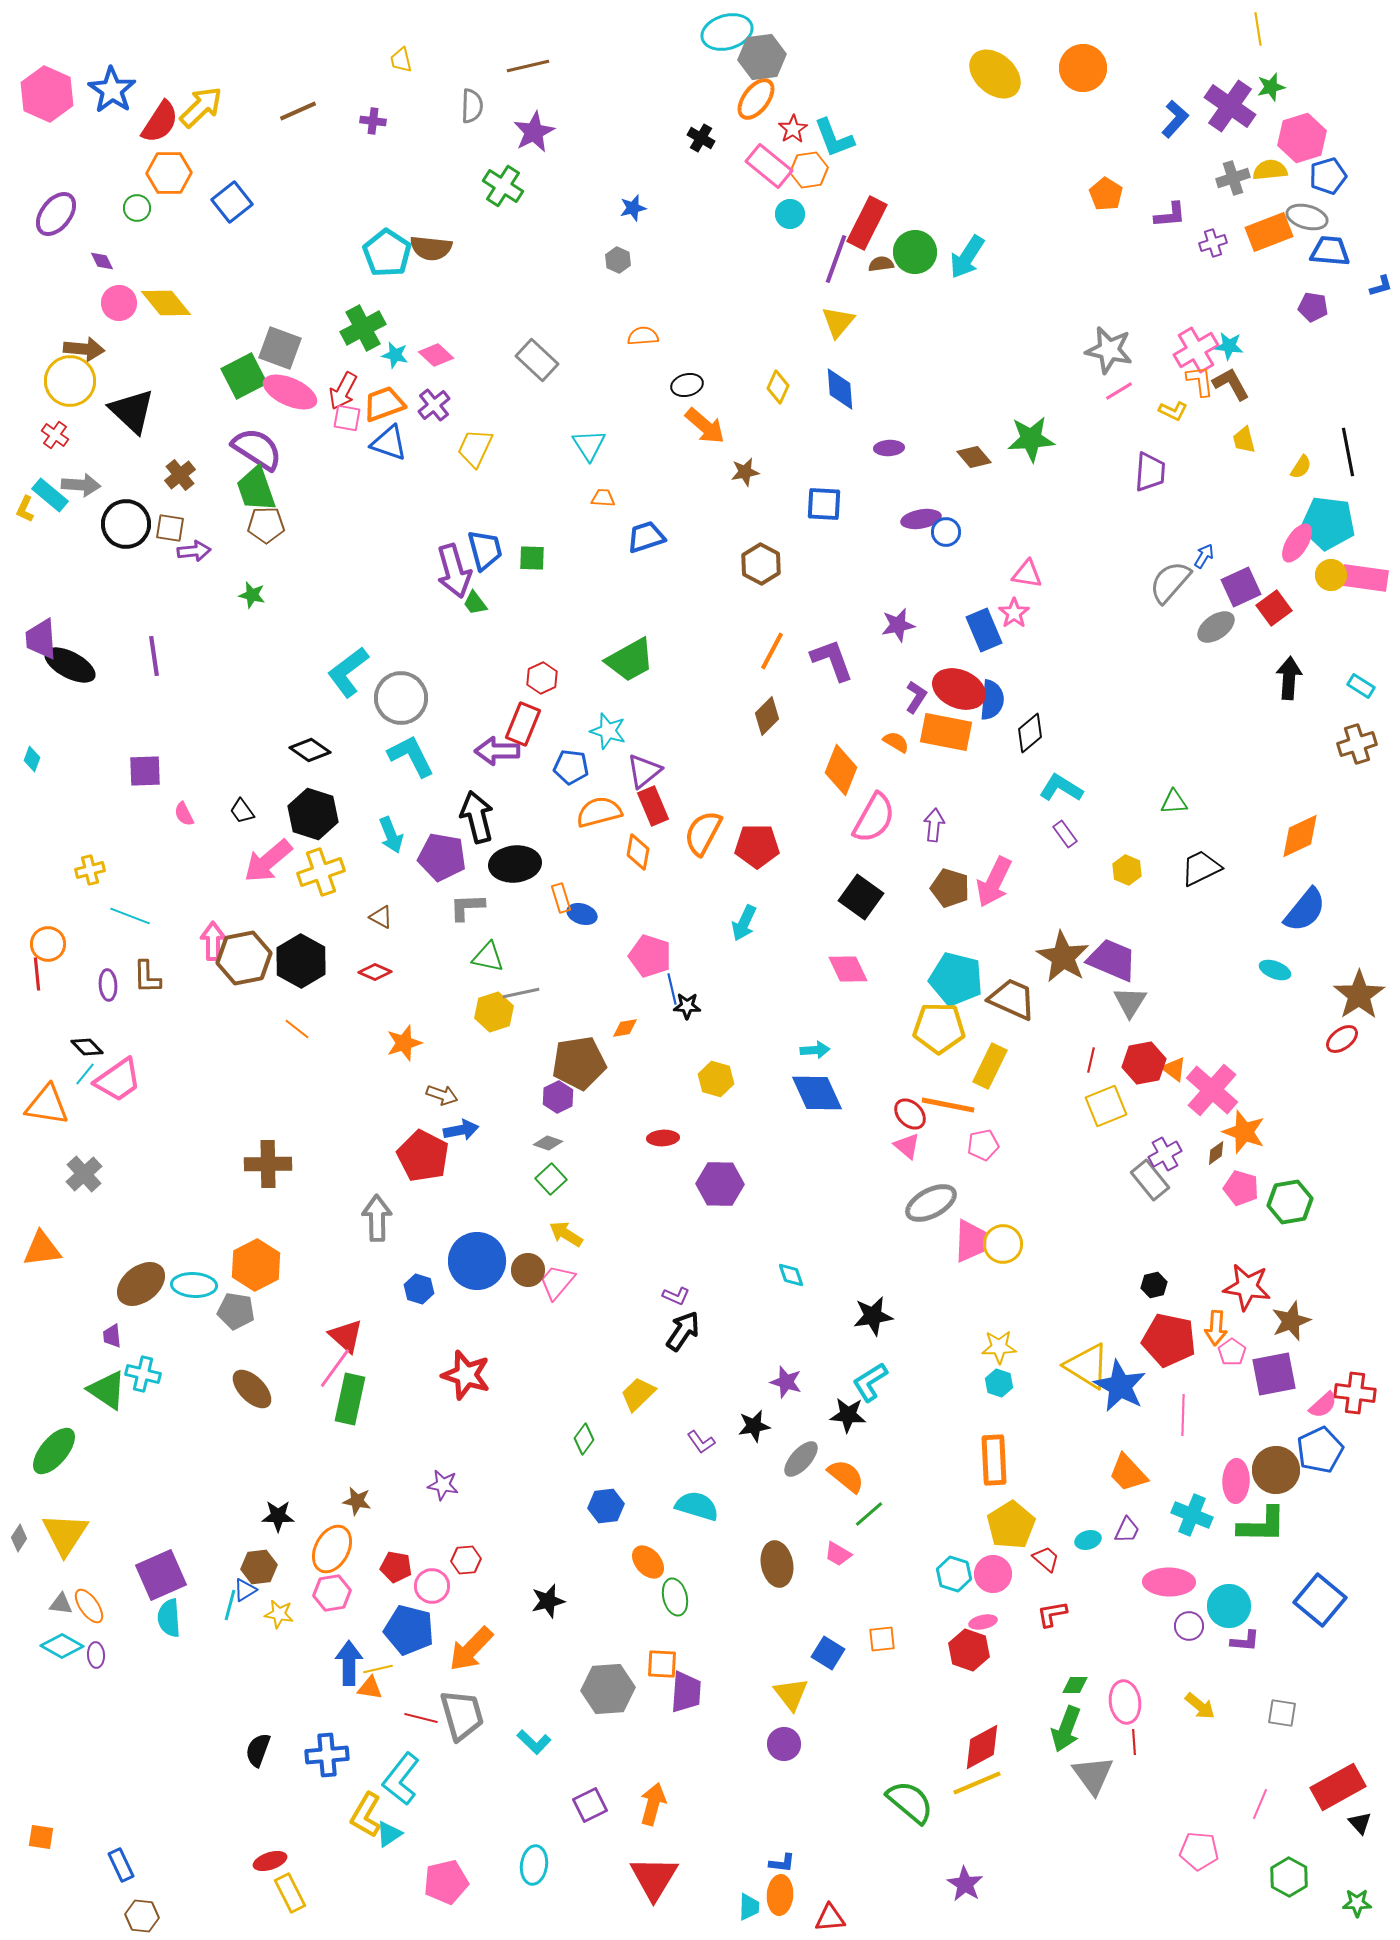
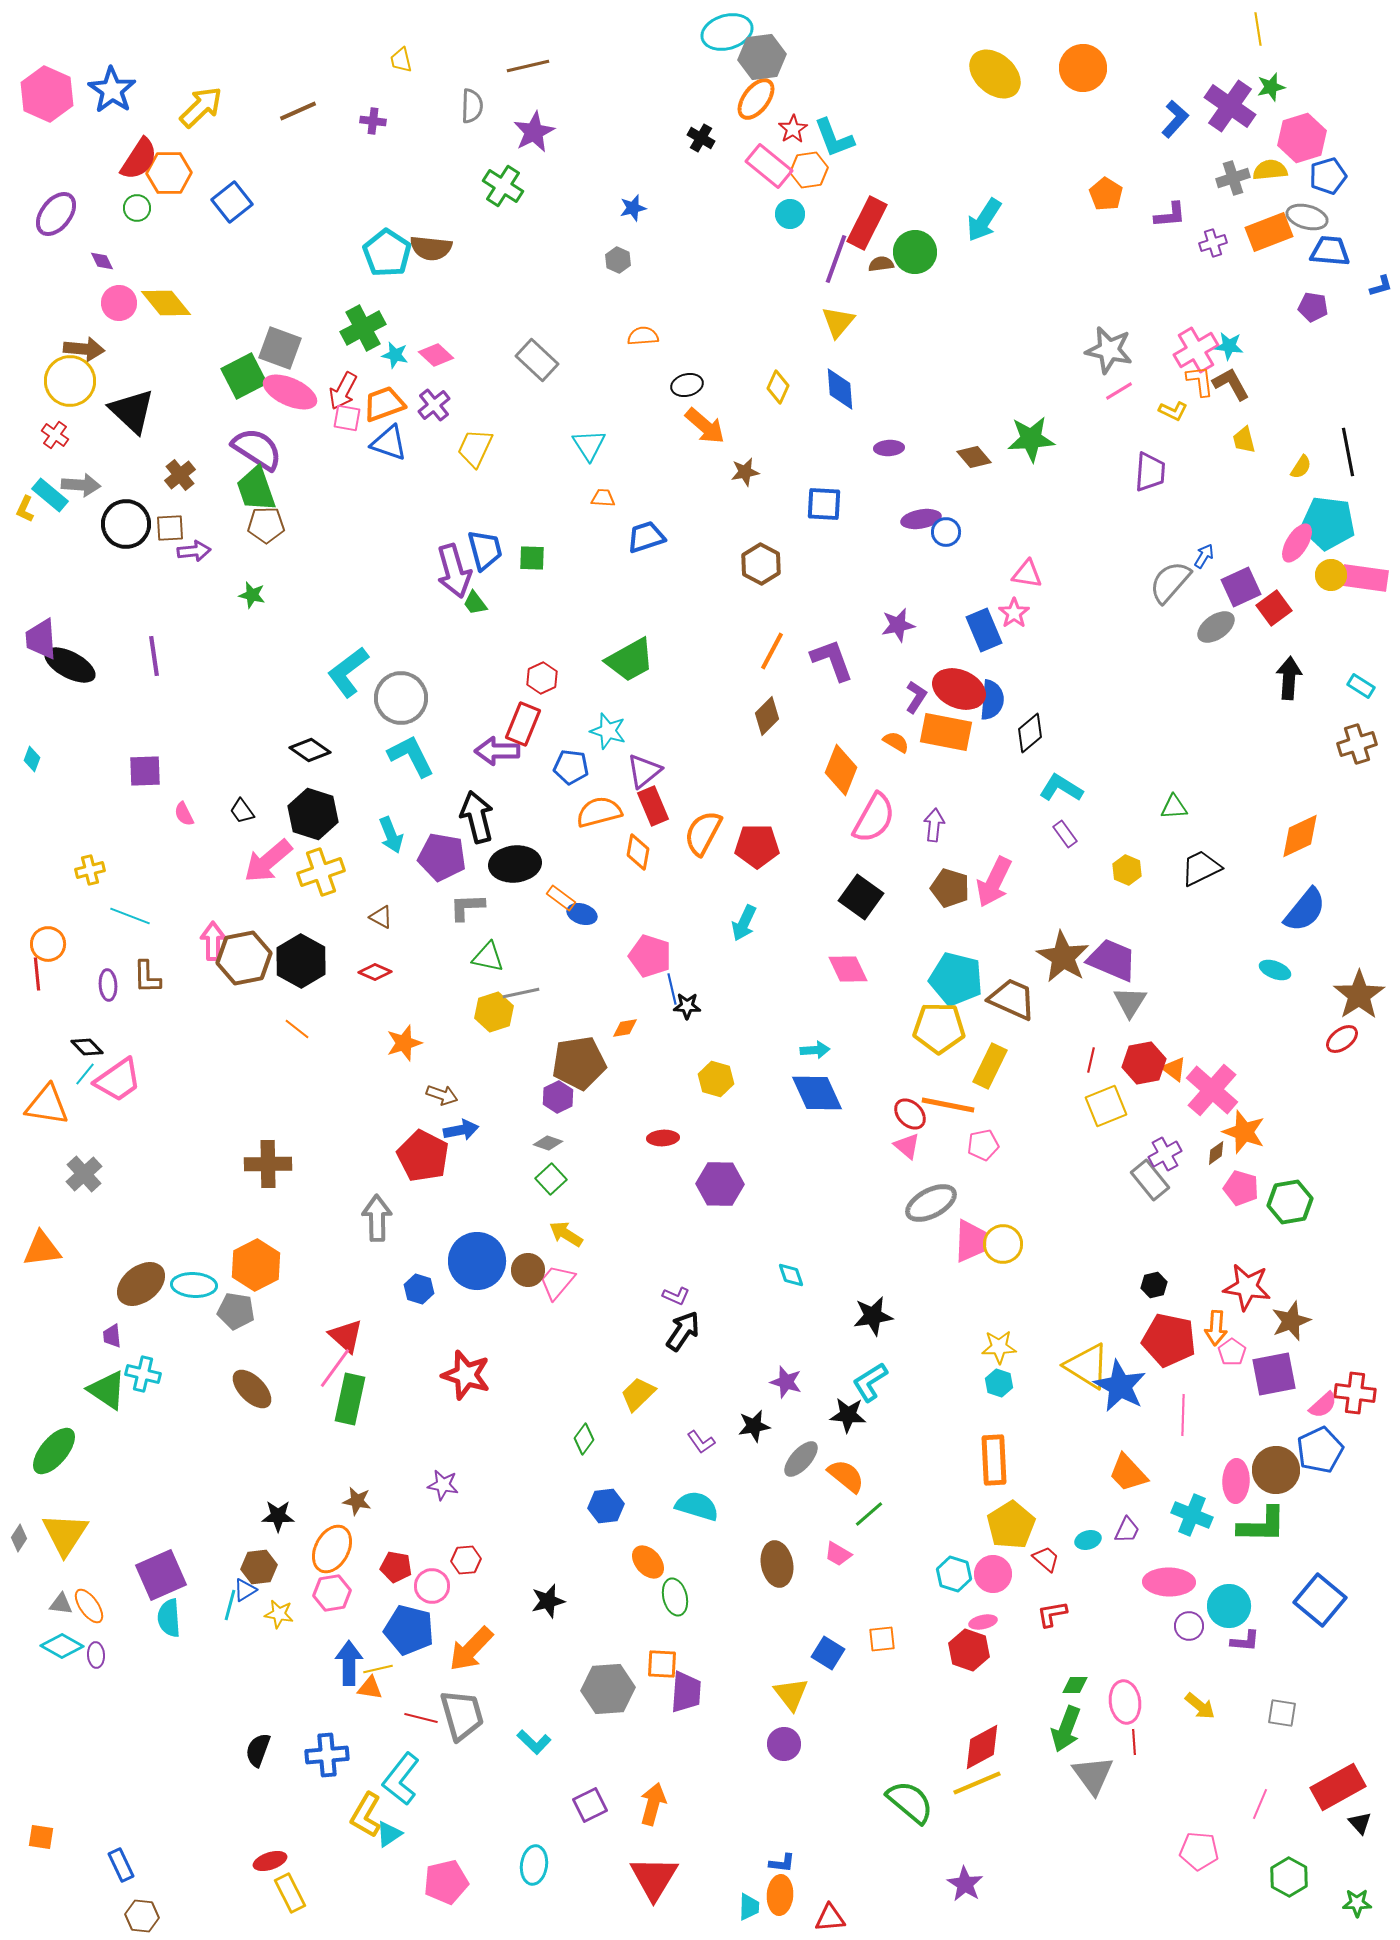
red semicircle at (160, 122): moved 21 px left, 37 px down
cyan arrow at (967, 257): moved 17 px right, 37 px up
brown square at (170, 528): rotated 12 degrees counterclockwise
green triangle at (1174, 802): moved 5 px down
orange rectangle at (561, 898): rotated 36 degrees counterclockwise
